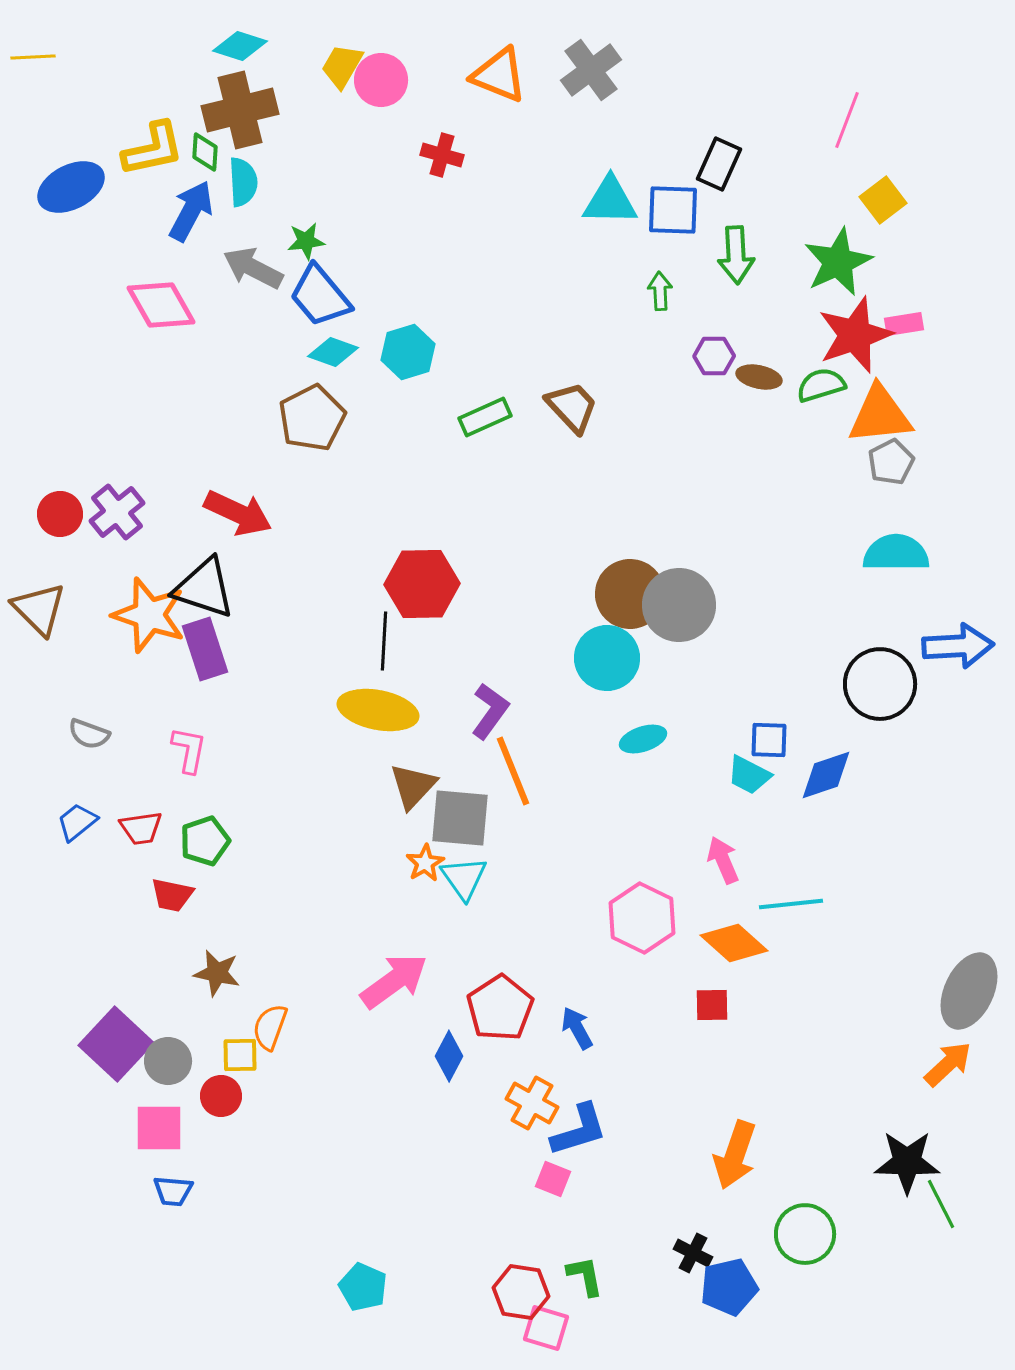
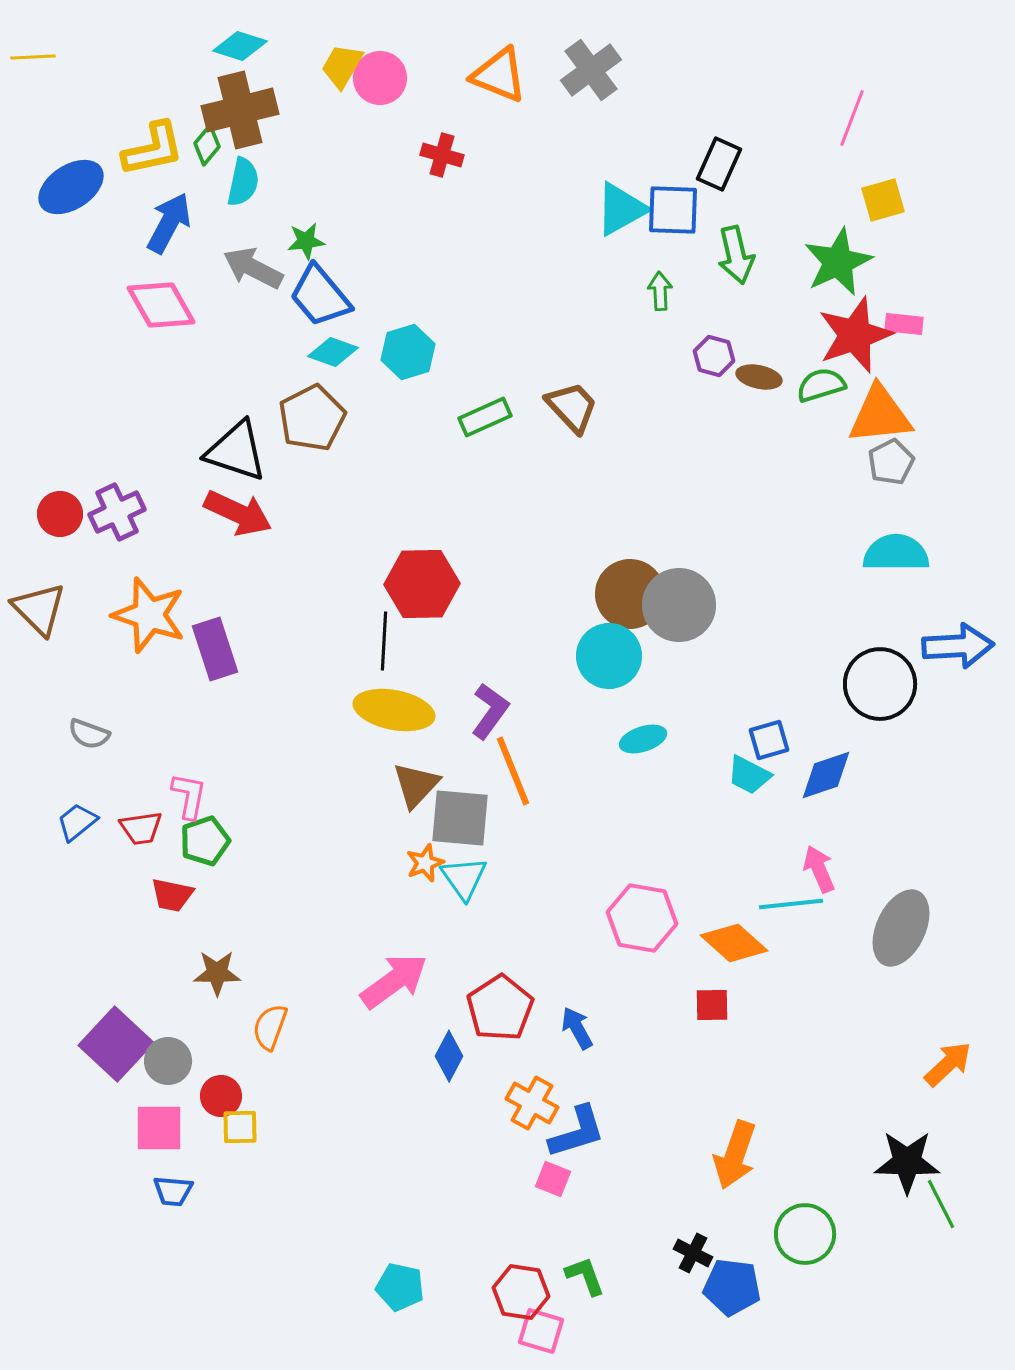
pink circle at (381, 80): moved 1 px left, 2 px up
pink line at (847, 120): moved 5 px right, 2 px up
green diamond at (205, 152): moved 2 px right, 7 px up; rotated 36 degrees clockwise
cyan semicircle at (243, 182): rotated 15 degrees clockwise
blue ellipse at (71, 187): rotated 6 degrees counterclockwise
yellow square at (883, 200): rotated 21 degrees clockwise
cyan triangle at (610, 201): moved 11 px right, 8 px down; rotated 30 degrees counterclockwise
blue arrow at (191, 211): moved 22 px left, 12 px down
green arrow at (736, 255): rotated 10 degrees counterclockwise
pink rectangle at (904, 324): rotated 15 degrees clockwise
purple hexagon at (714, 356): rotated 15 degrees clockwise
purple cross at (117, 512): rotated 14 degrees clockwise
black triangle at (204, 588): moved 32 px right, 137 px up
purple rectangle at (205, 649): moved 10 px right
cyan circle at (607, 658): moved 2 px right, 2 px up
yellow ellipse at (378, 710): moved 16 px right
blue square at (769, 740): rotated 18 degrees counterclockwise
pink L-shape at (189, 750): moved 46 px down
brown triangle at (413, 786): moved 3 px right, 1 px up
pink arrow at (723, 860): moved 96 px right, 9 px down
orange star at (425, 863): rotated 9 degrees clockwise
pink hexagon at (642, 918): rotated 16 degrees counterclockwise
brown star at (217, 973): rotated 12 degrees counterclockwise
gray ellipse at (969, 991): moved 68 px left, 63 px up
yellow square at (240, 1055): moved 72 px down
blue L-shape at (579, 1130): moved 2 px left, 2 px down
green L-shape at (585, 1276): rotated 9 degrees counterclockwise
cyan pentagon at (363, 1287): moved 37 px right; rotated 12 degrees counterclockwise
blue pentagon at (729, 1287): moved 3 px right; rotated 20 degrees clockwise
pink square at (546, 1328): moved 5 px left, 3 px down
